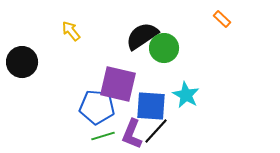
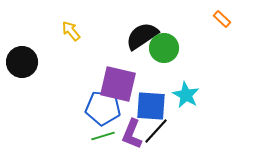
blue pentagon: moved 6 px right, 1 px down
